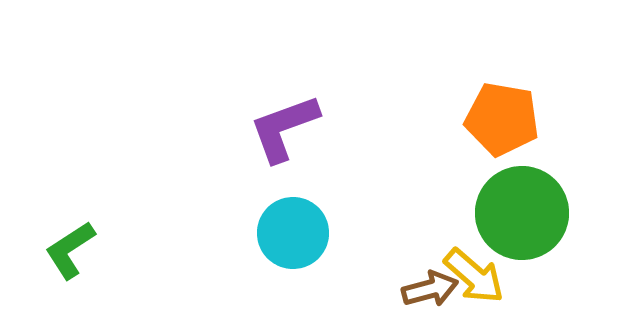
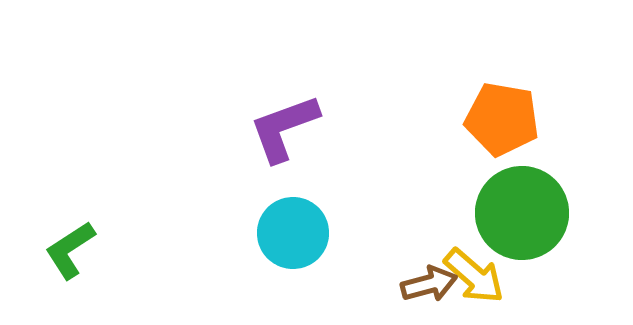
brown arrow: moved 1 px left, 5 px up
